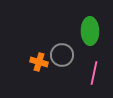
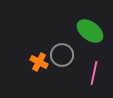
green ellipse: rotated 52 degrees counterclockwise
orange cross: rotated 12 degrees clockwise
